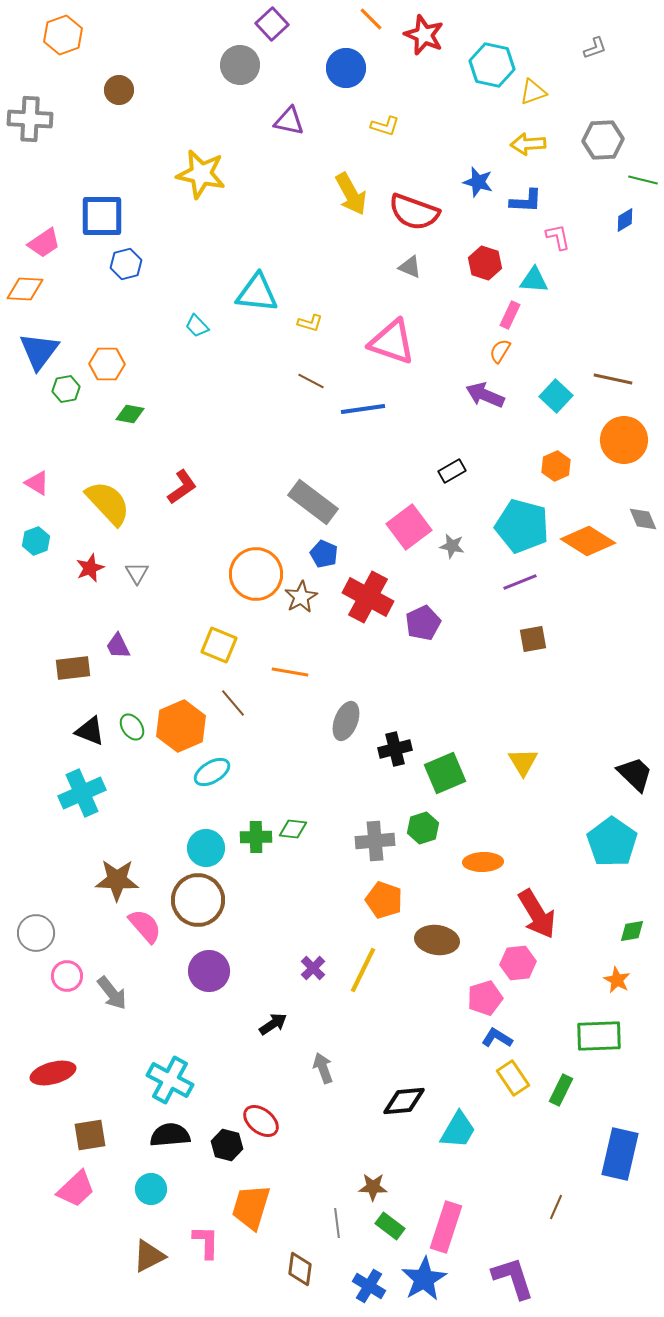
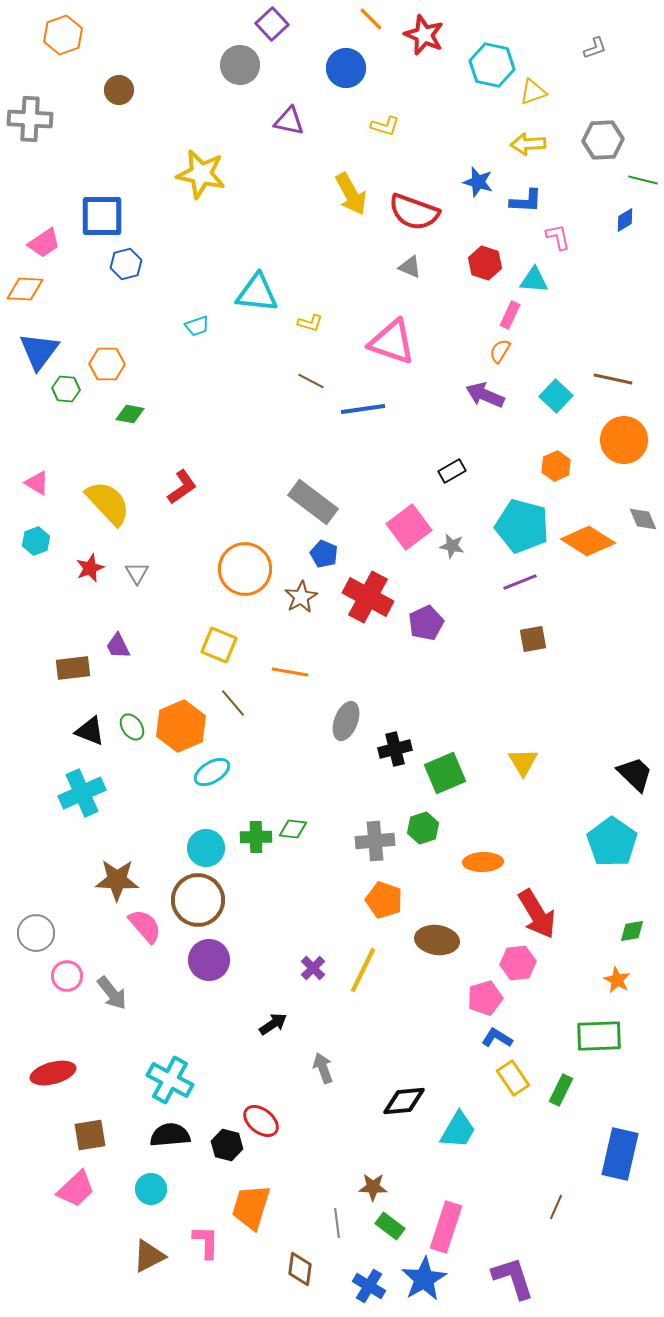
cyan trapezoid at (197, 326): rotated 65 degrees counterclockwise
green hexagon at (66, 389): rotated 16 degrees clockwise
orange circle at (256, 574): moved 11 px left, 5 px up
purple pentagon at (423, 623): moved 3 px right
purple circle at (209, 971): moved 11 px up
